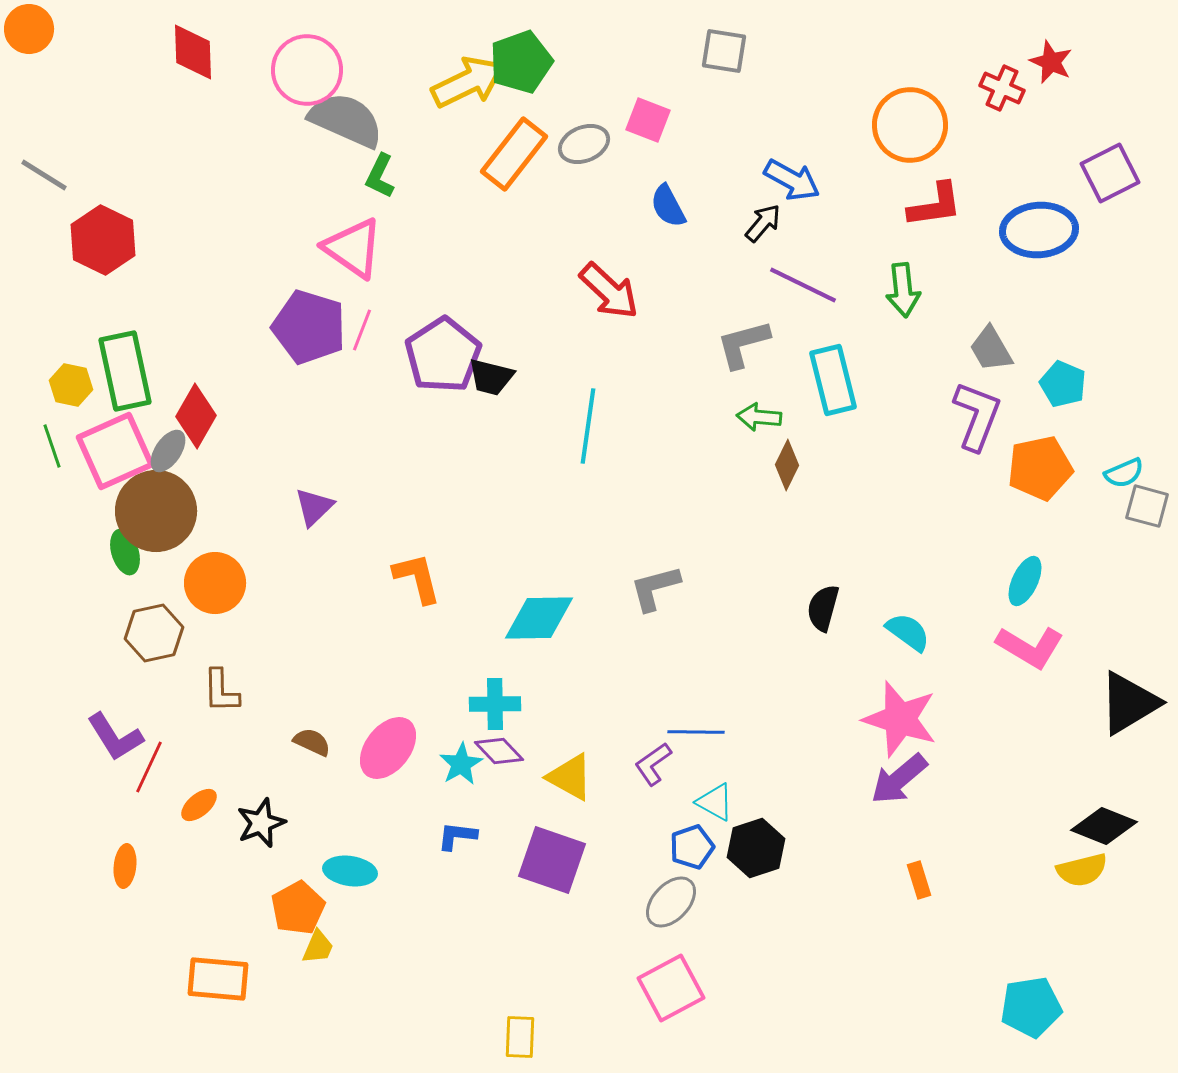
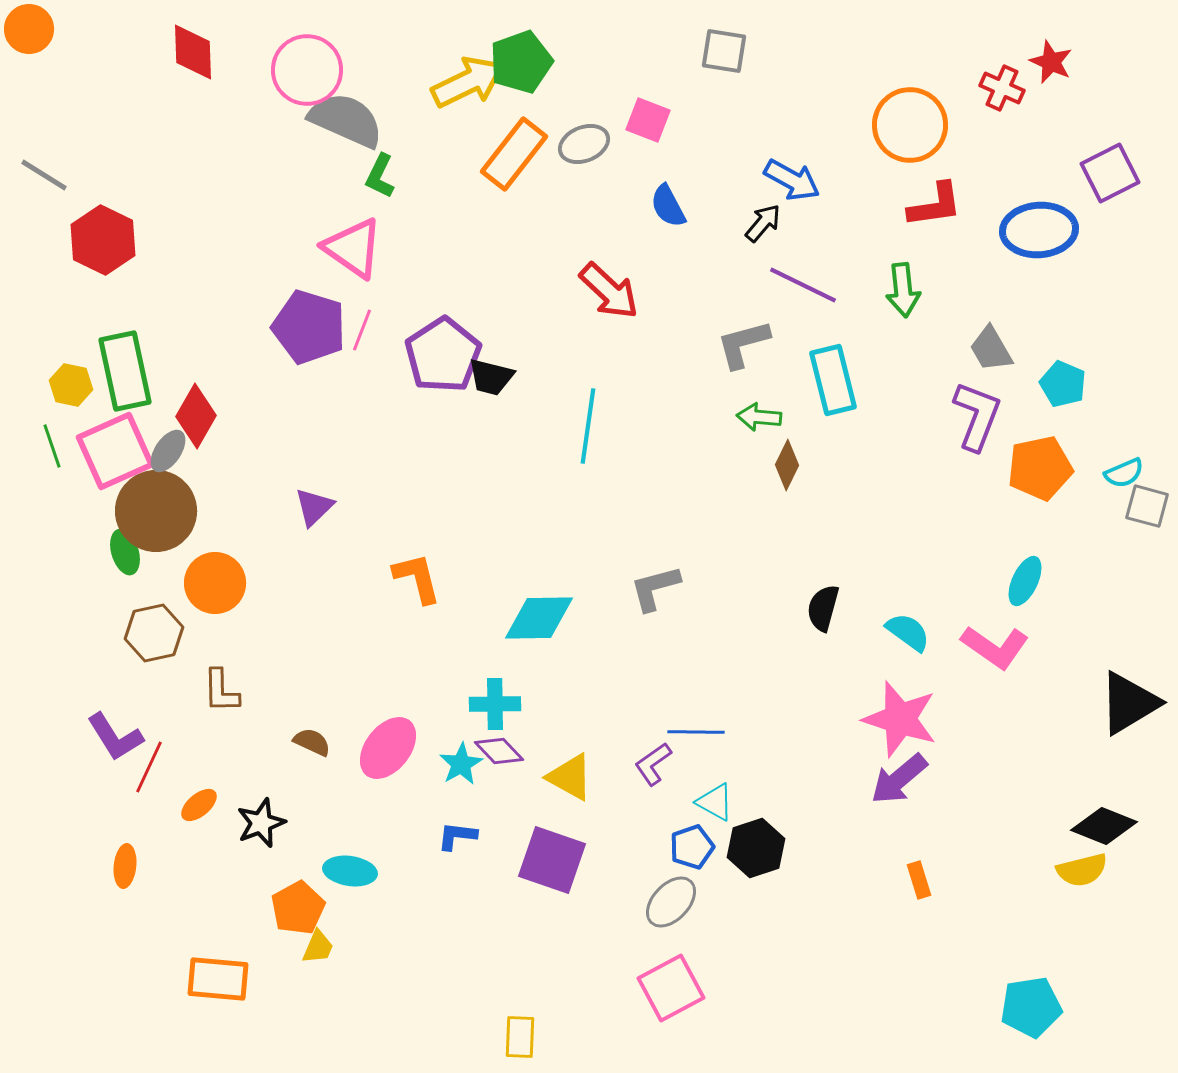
pink L-shape at (1030, 647): moved 35 px left; rotated 4 degrees clockwise
